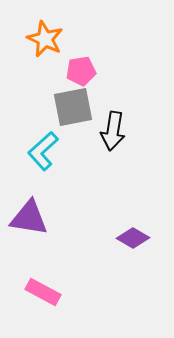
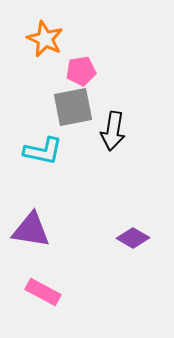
cyan L-shape: rotated 126 degrees counterclockwise
purple triangle: moved 2 px right, 12 px down
